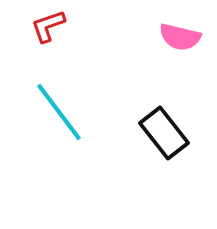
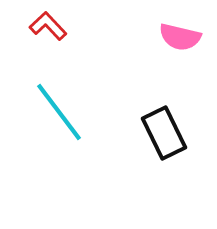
red L-shape: rotated 66 degrees clockwise
black rectangle: rotated 12 degrees clockwise
